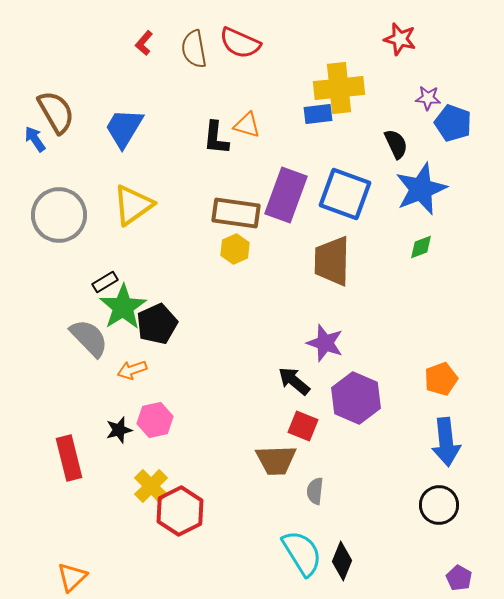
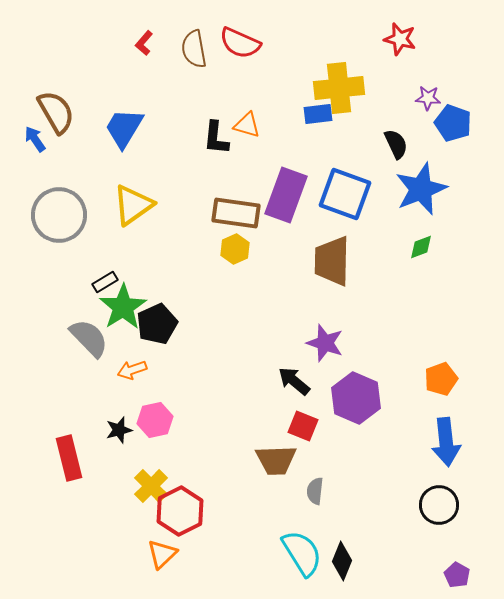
orange triangle at (72, 577): moved 90 px right, 23 px up
purple pentagon at (459, 578): moved 2 px left, 3 px up
